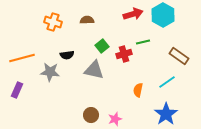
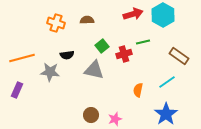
orange cross: moved 3 px right, 1 px down
